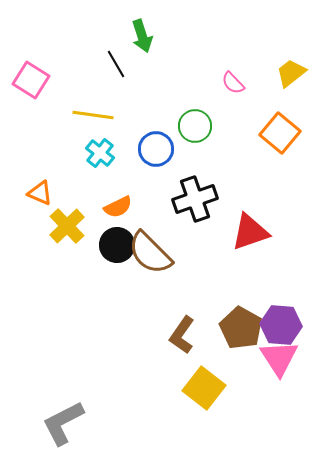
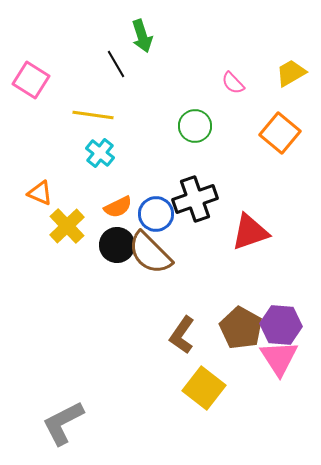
yellow trapezoid: rotated 8 degrees clockwise
blue circle: moved 65 px down
